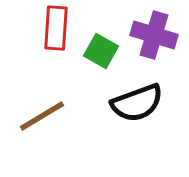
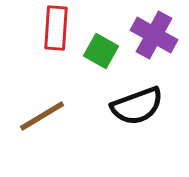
purple cross: rotated 12 degrees clockwise
black semicircle: moved 3 px down
